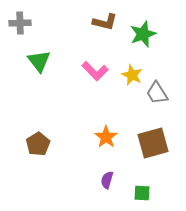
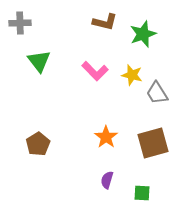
yellow star: rotated 10 degrees counterclockwise
